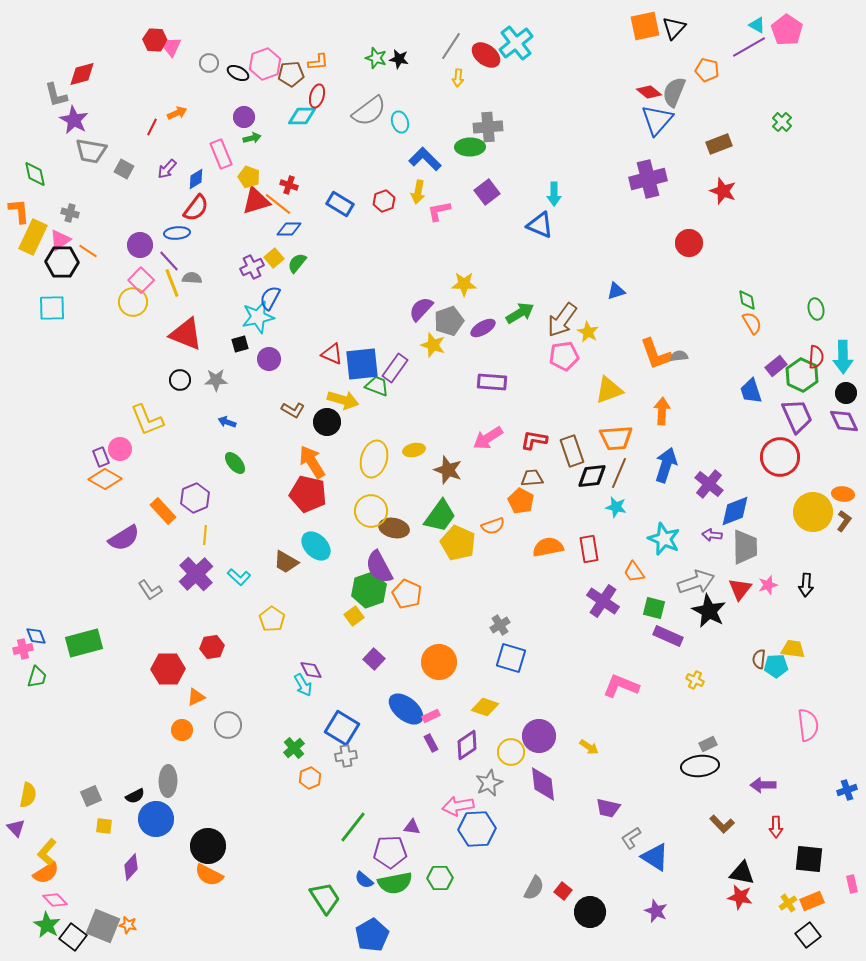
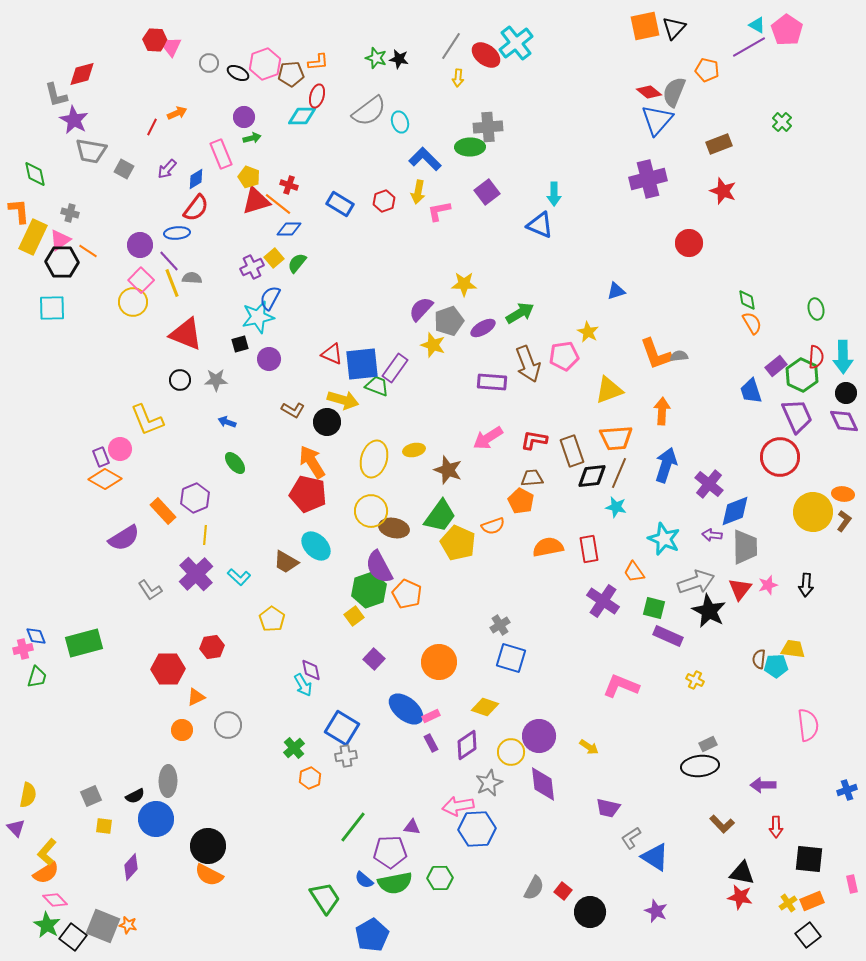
brown arrow at (562, 320): moved 34 px left, 44 px down; rotated 57 degrees counterclockwise
purple diamond at (311, 670): rotated 15 degrees clockwise
